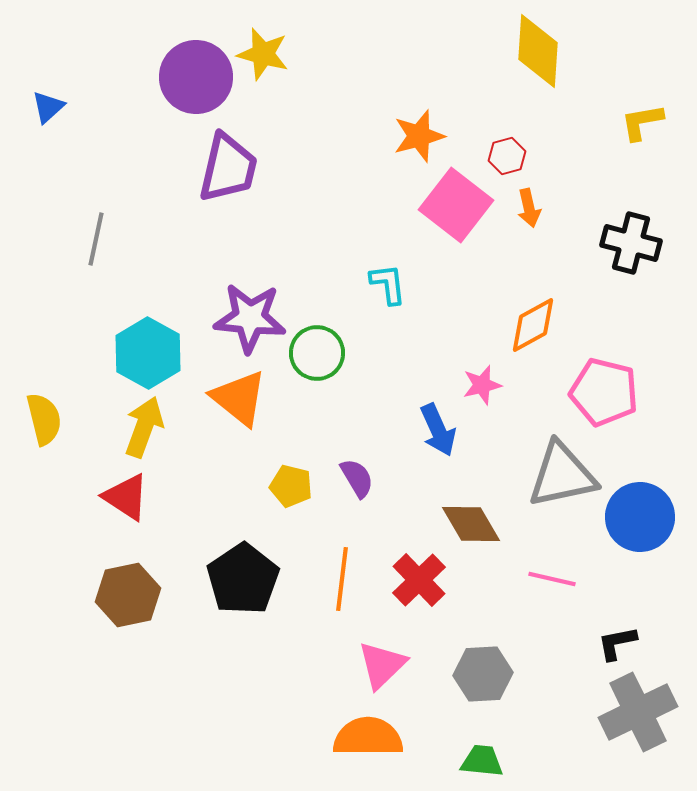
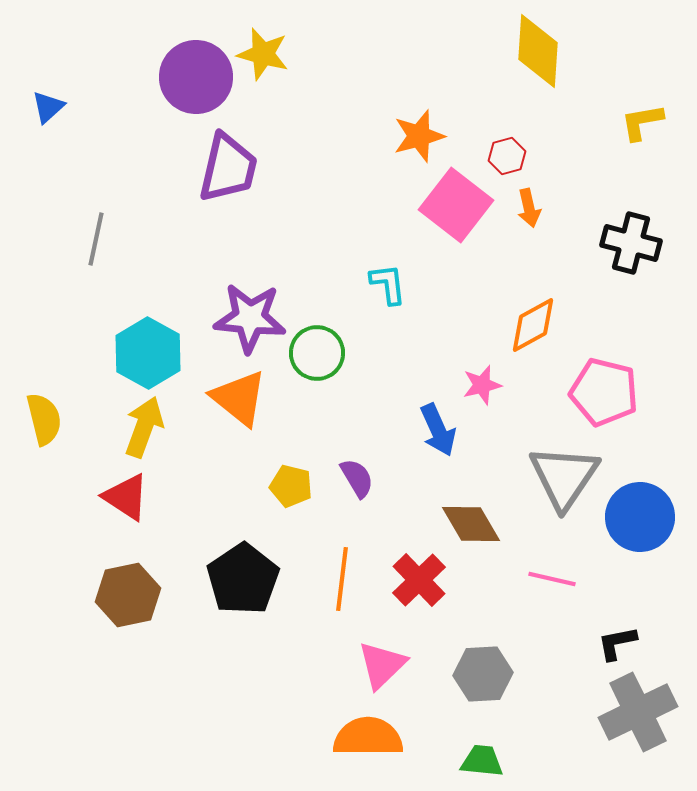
gray triangle: moved 2 px right, 2 px down; rotated 44 degrees counterclockwise
